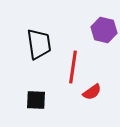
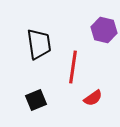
red semicircle: moved 1 px right, 6 px down
black square: rotated 25 degrees counterclockwise
